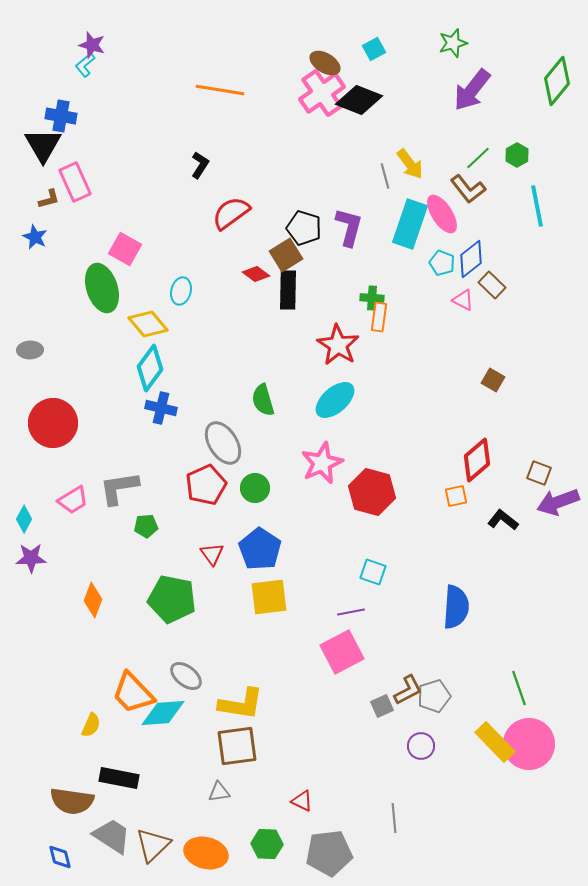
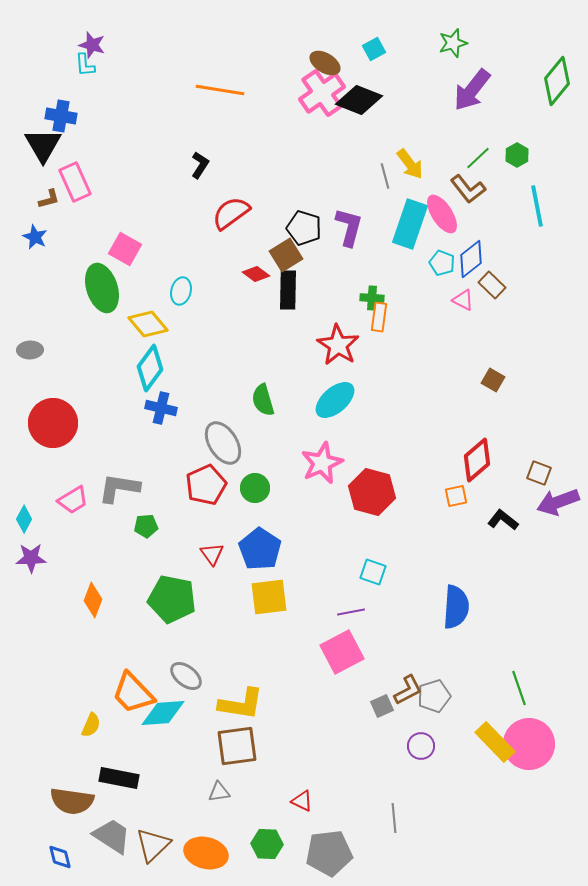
cyan L-shape at (85, 65): rotated 55 degrees counterclockwise
gray L-shape at (119, 488): rotated 18 degrees clockwise
